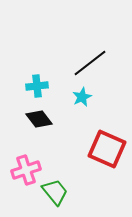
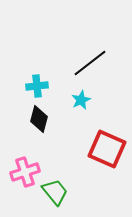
cyan star: moved 1 px left, 3 px down
black diamond: rotated 52 degrees clockwise
pink cross: moved 1 px left, 2 px down
